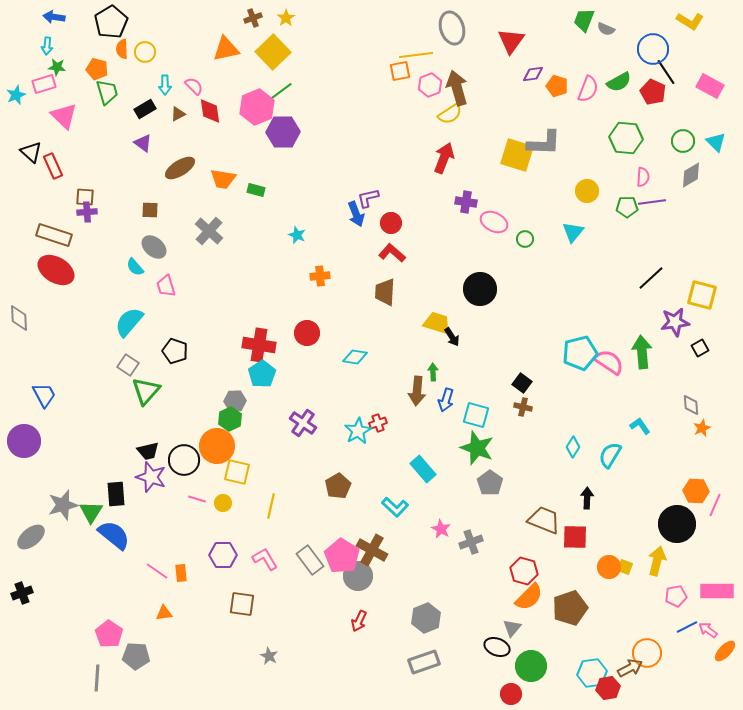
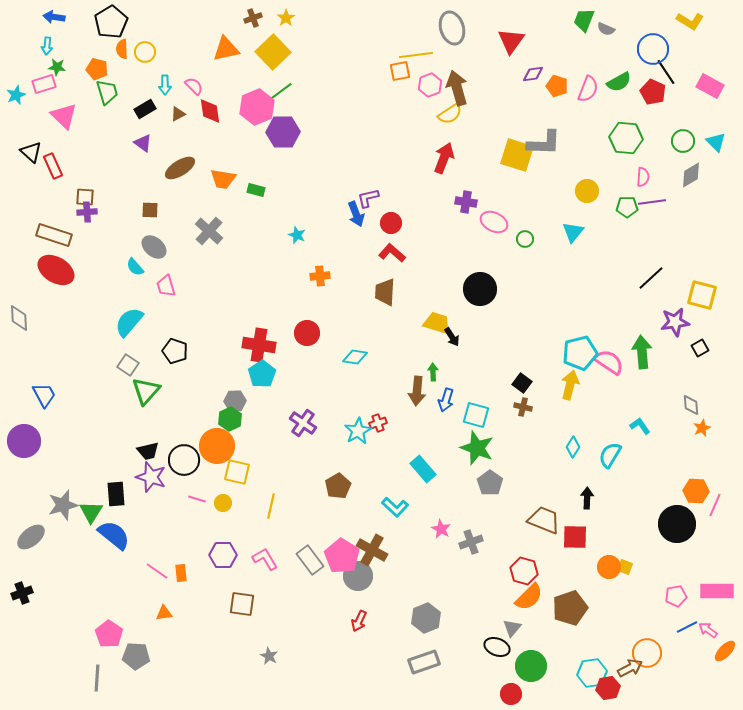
yellow arrow at (657, 561): moved 87 px left, 176 px up
